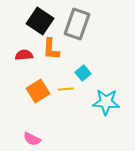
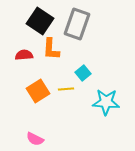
pink semicircle: moved 3 px right
